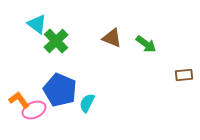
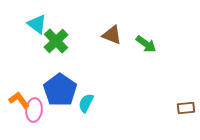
brown triangle: moved 3 px up
brown rectangle: moved 2 px right, 33 px down
blue pentagon: rotated 12 degrees clockwise
cyan semicircle: moved 1 px left
pink ellipse: rotated 60 degrees counterclockwise
